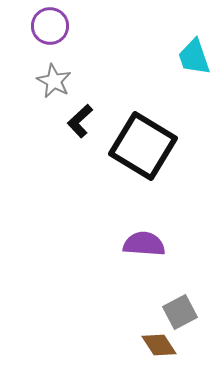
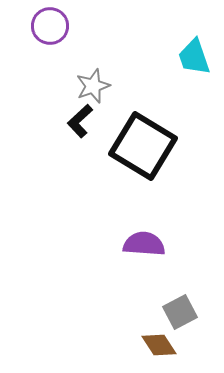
gray star: moved 39 px right, 5 px down; rotated 24 degrees clockwise
